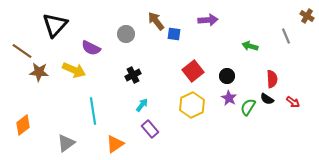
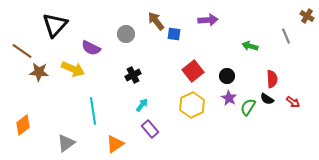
yellow arrow: moved 1 px left, 1 px up
